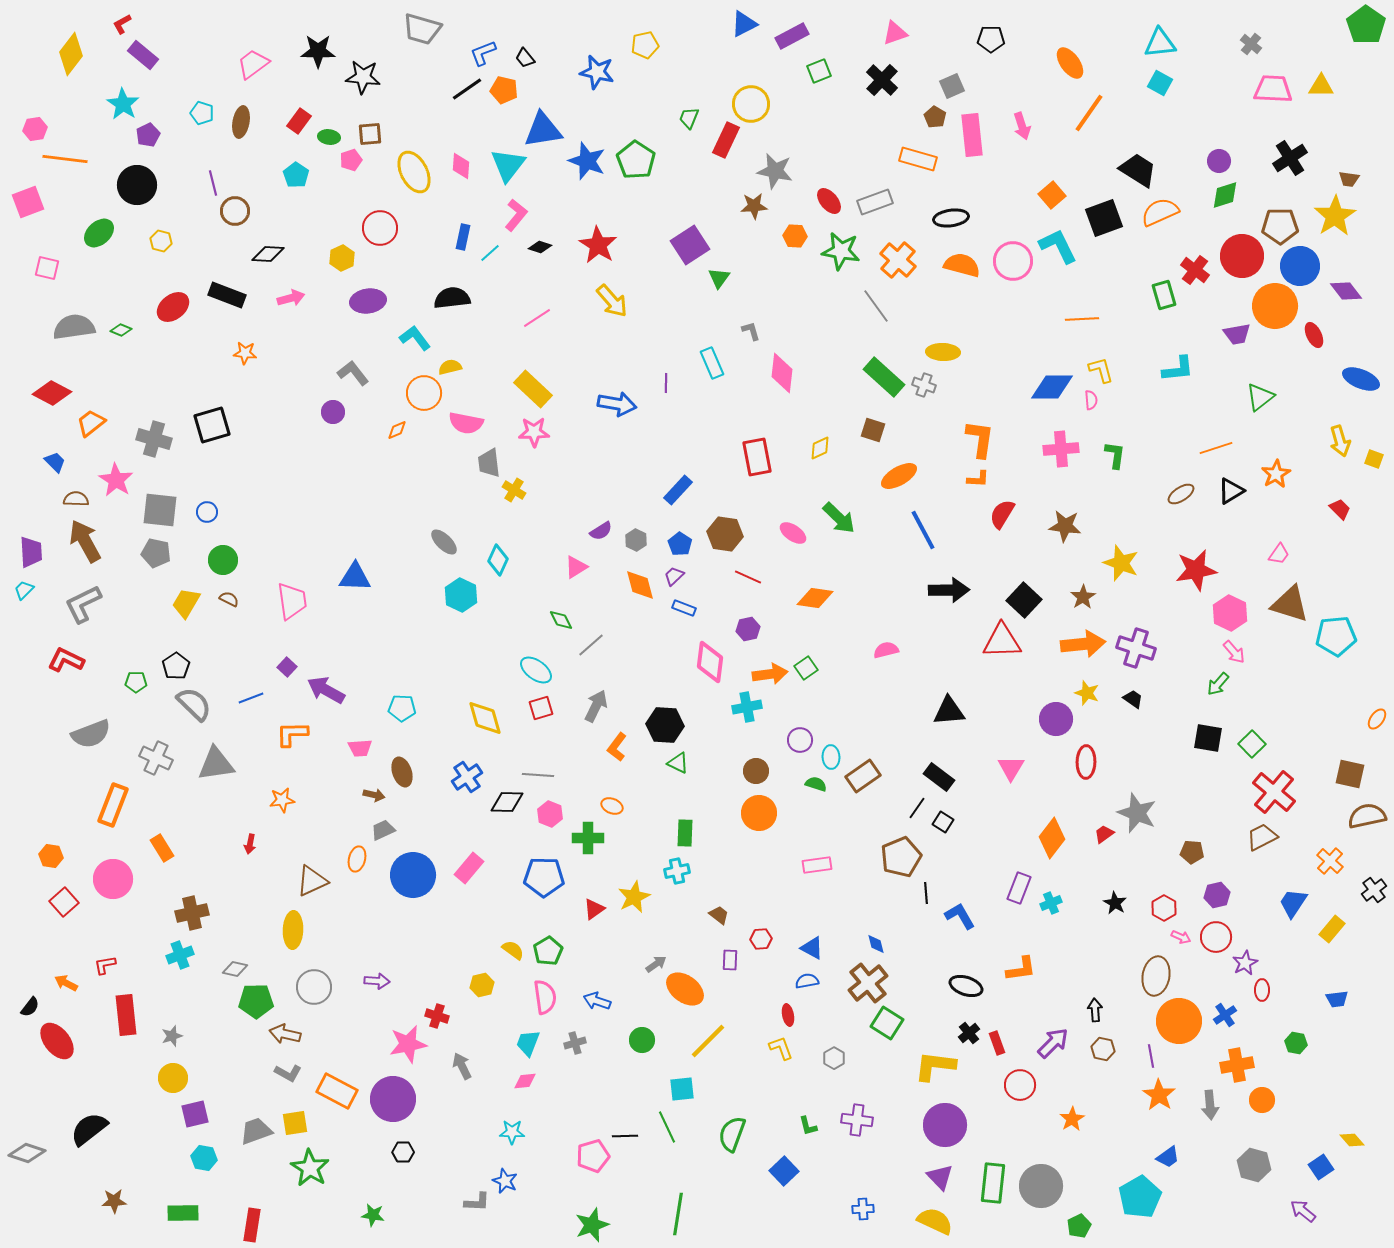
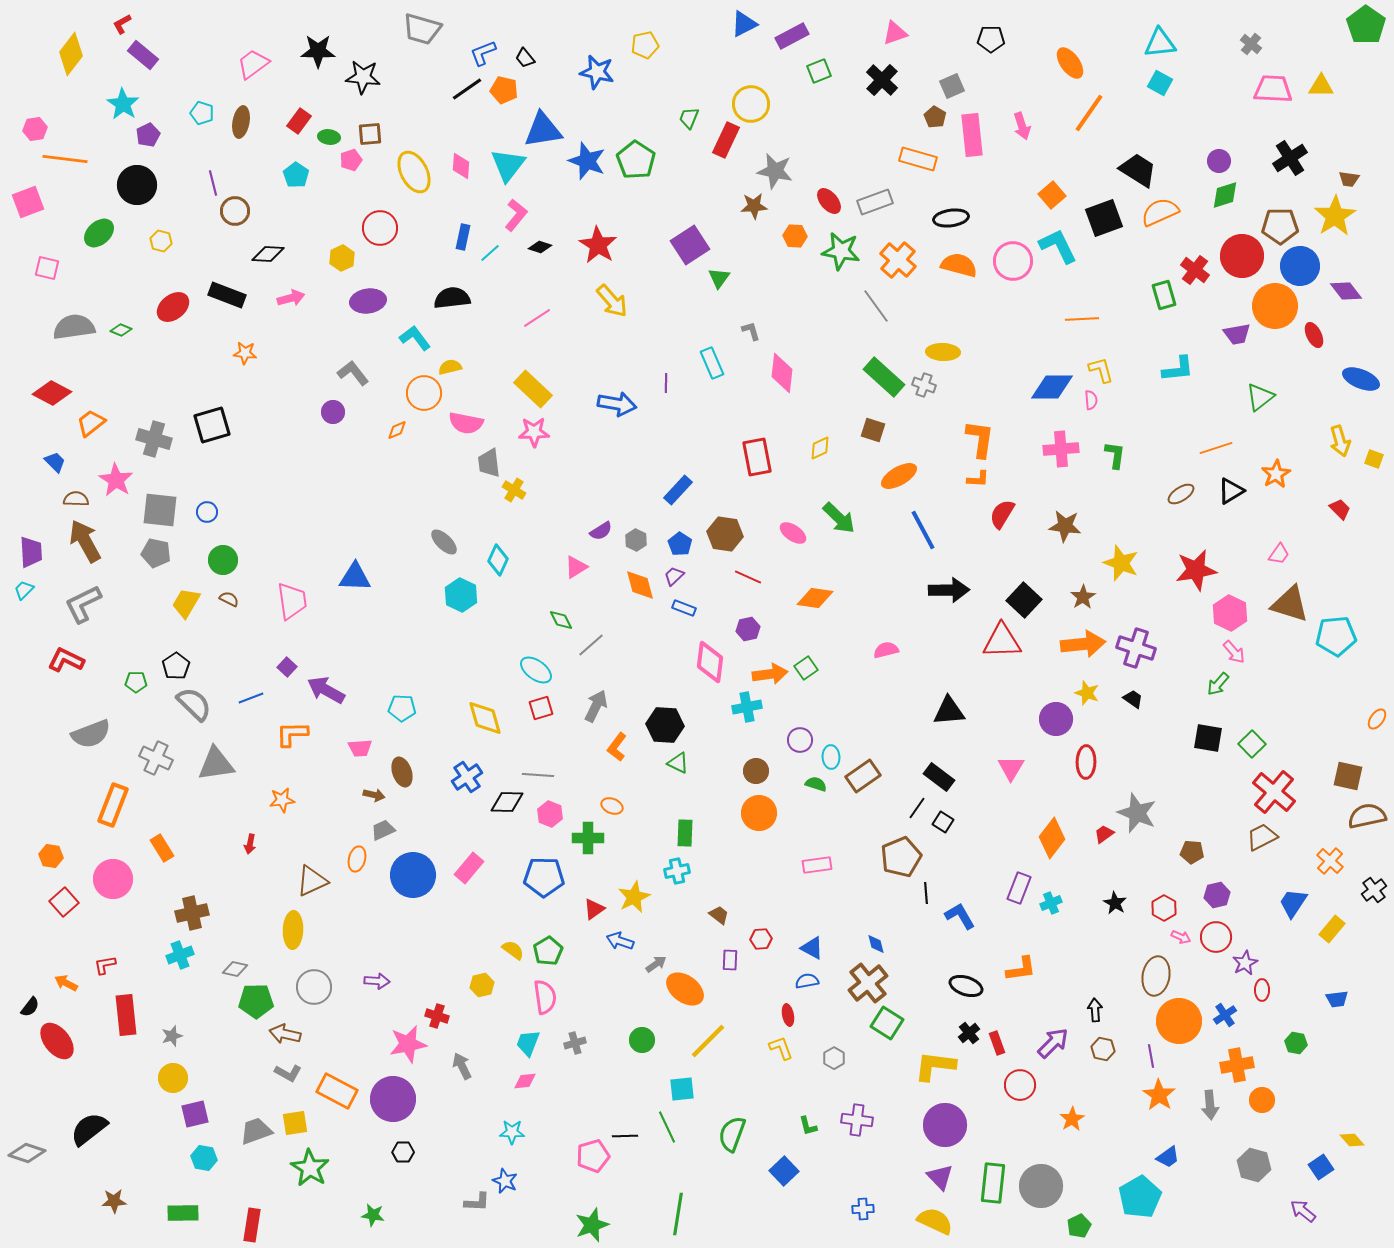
orange semicircle at (962, 265): moved 3 px left
brown square at (1350, 774): moved 2 px left, 2 px down
blue arrow at (597, 1001): moved 23 px right, 60 px up
